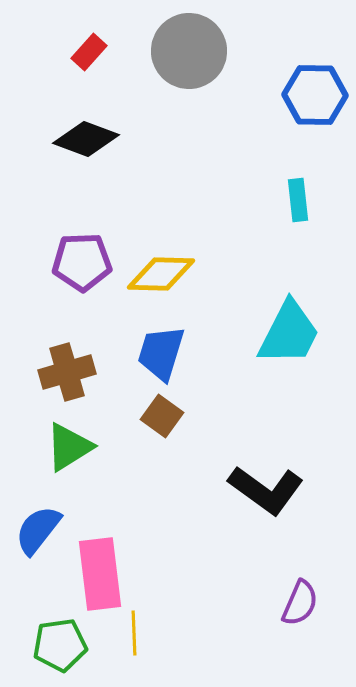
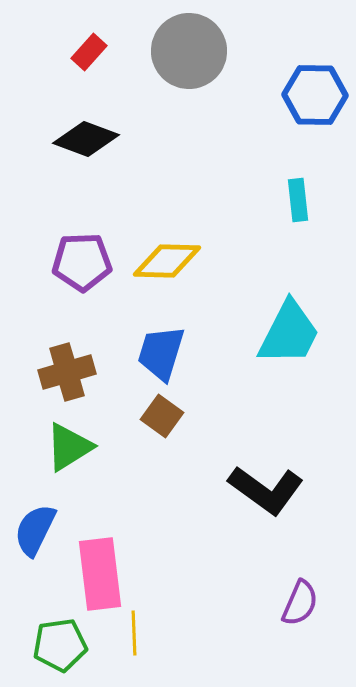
yellow diamond: moved 6 px right, 13 px up
blue semicircle: moved 3 px left; rotated 12 degrees counterclockwise
